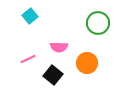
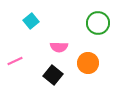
cyan square: moved 1 px right, 5 px down
pink line: moved 13 px left, 2 px down
orange circle: moved 1 px right
